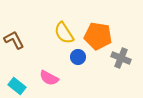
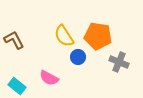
yellow semicircle: moved 3 px down
gray cross: moved 2 px left, 4 px down
